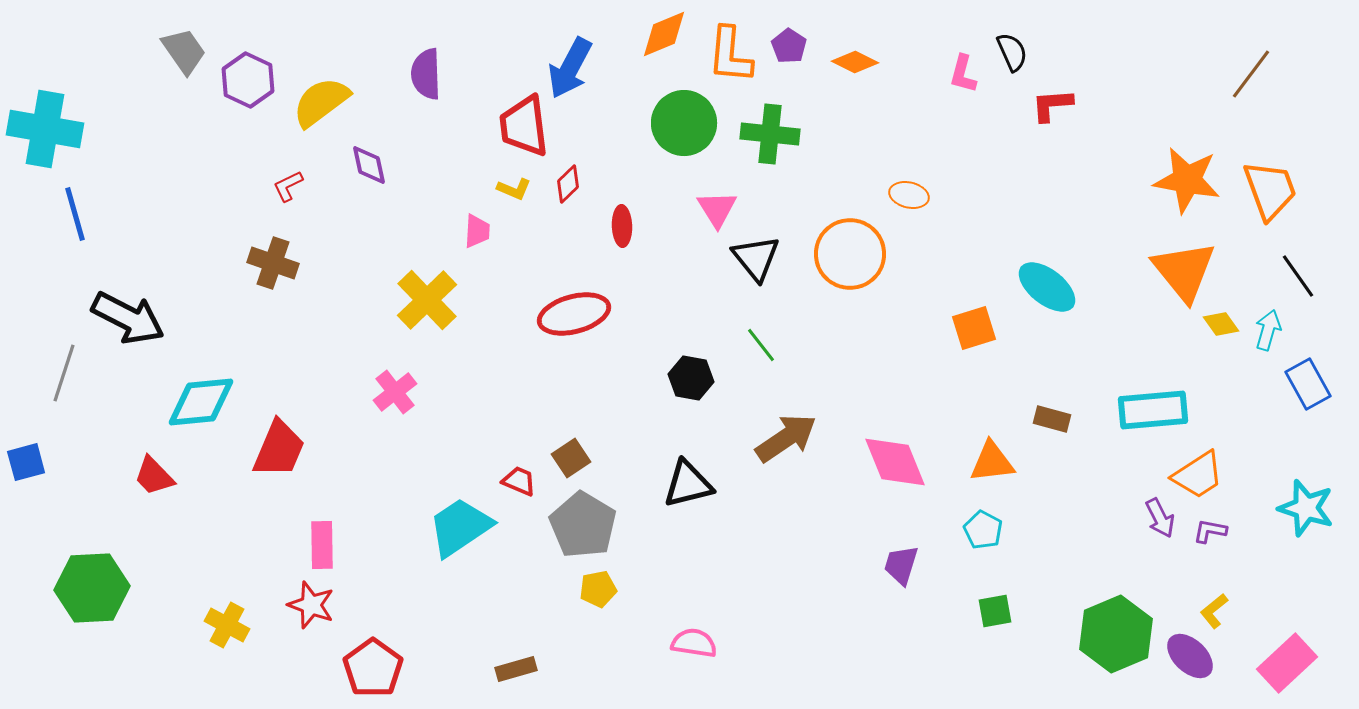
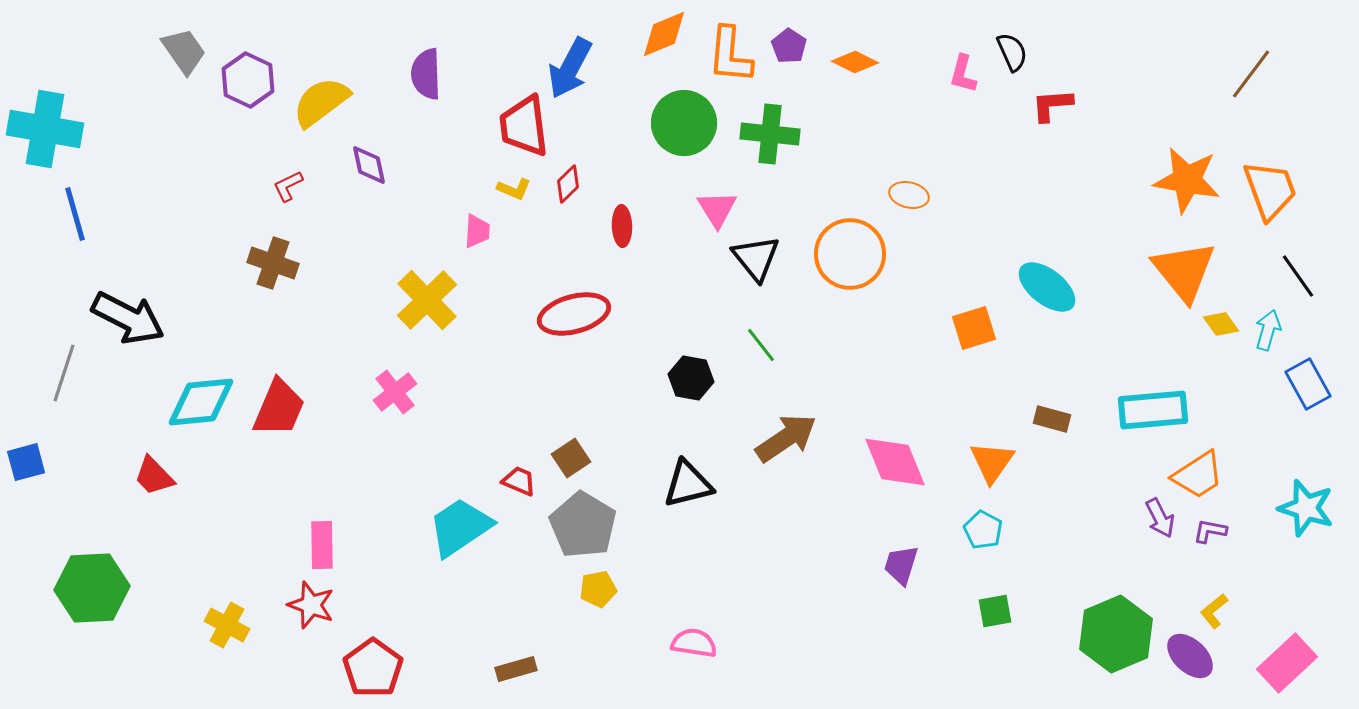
red trapezoid at (279, 449): moved 41 px up
orange triangle at (992, 462): rotated 48 degrees counterclockwise
